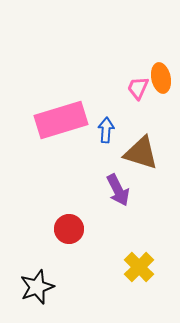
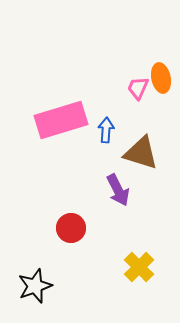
red circle: moved 2 px right, 1 px up
black star: moved 2 px left, 1 px up
